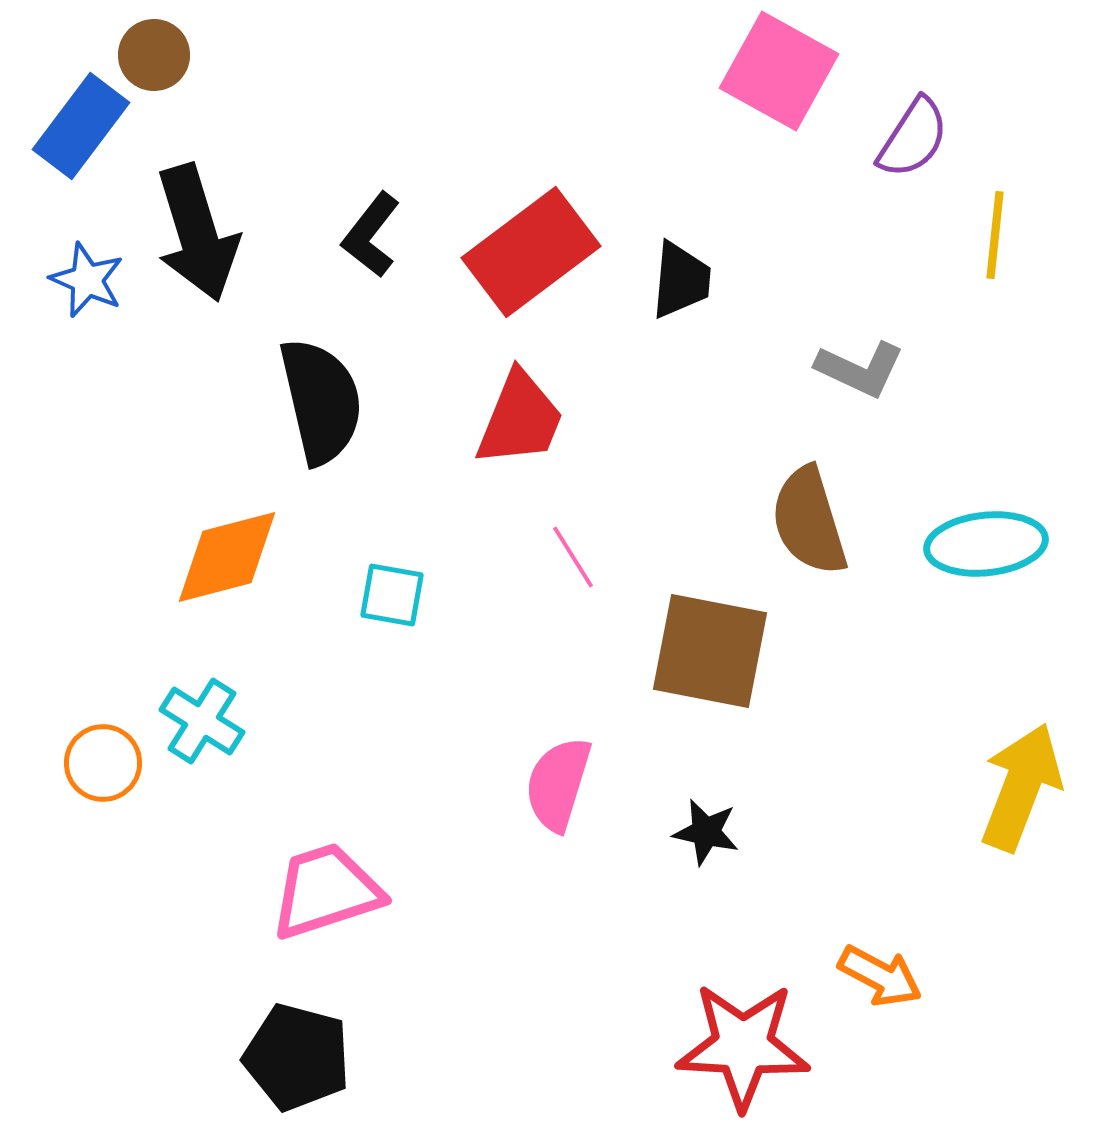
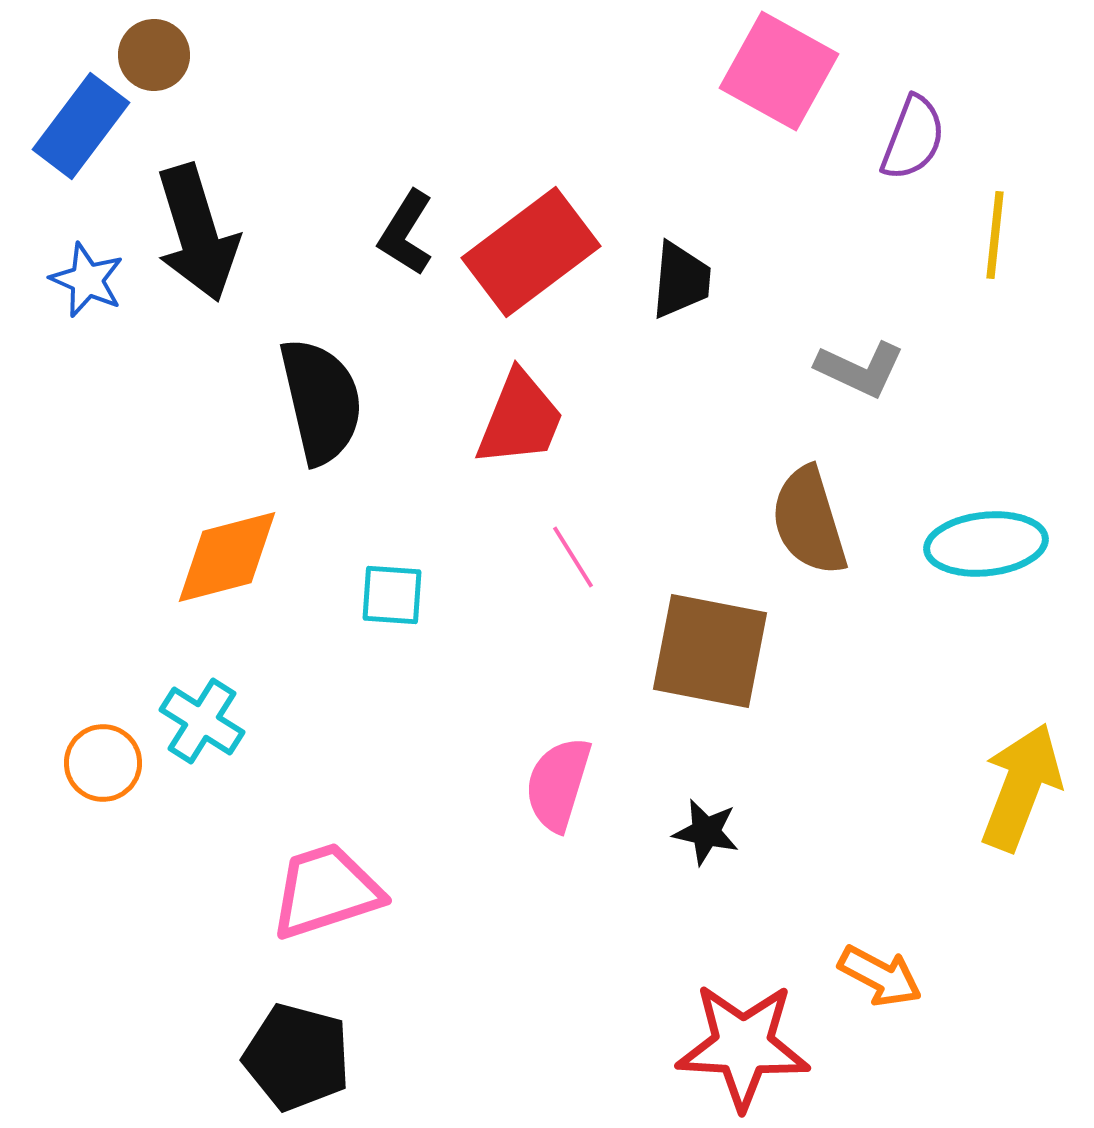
purple semicircle: rotated 12 degrees counterclockwise
black L-shape: moved 35 px right, 2 px up; rotated 6 degrees counterclockwise
cyan square: rotated 6 degrees counterclockwise
